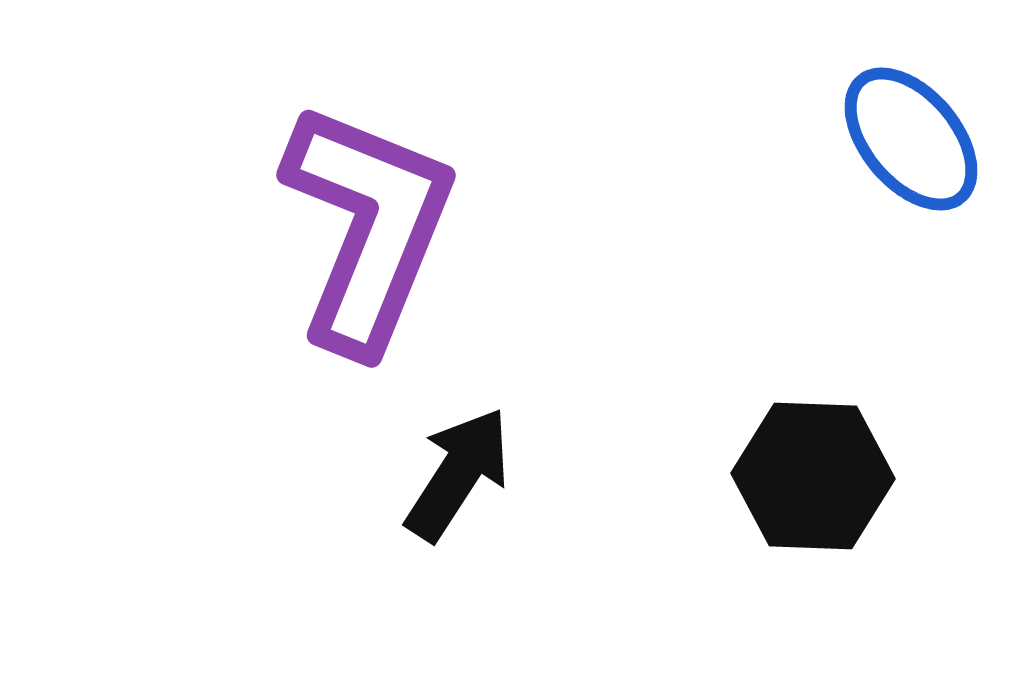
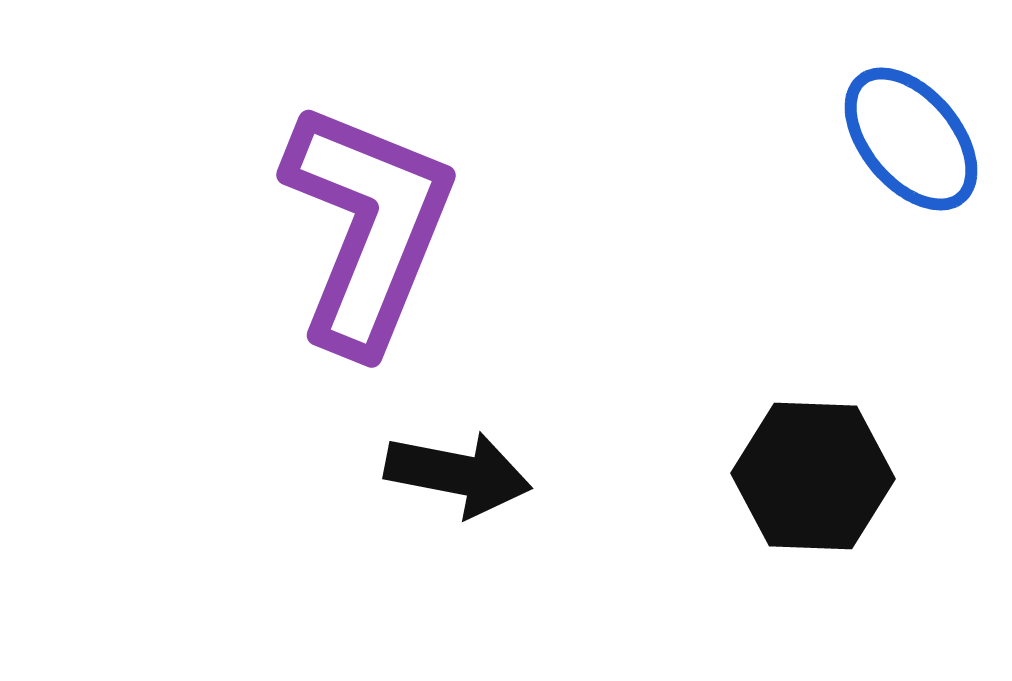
black arrow: rotated 68 degrees clockwise
